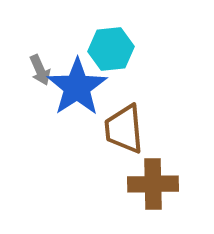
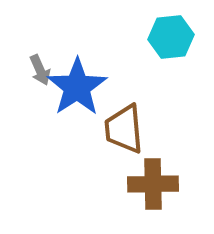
cyan hexagon: moved 60 px right, 12 px up
